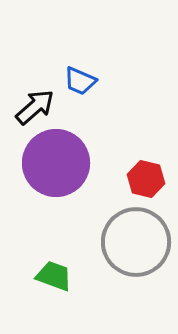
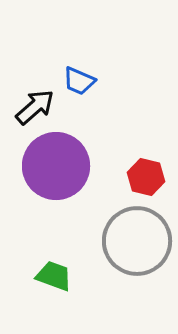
blue trapezoid: moved 1 px left
purple circle: moved 3 px down
red hexagon: moved 2 px up
gray circle: moved 1 px right, 1 px up
